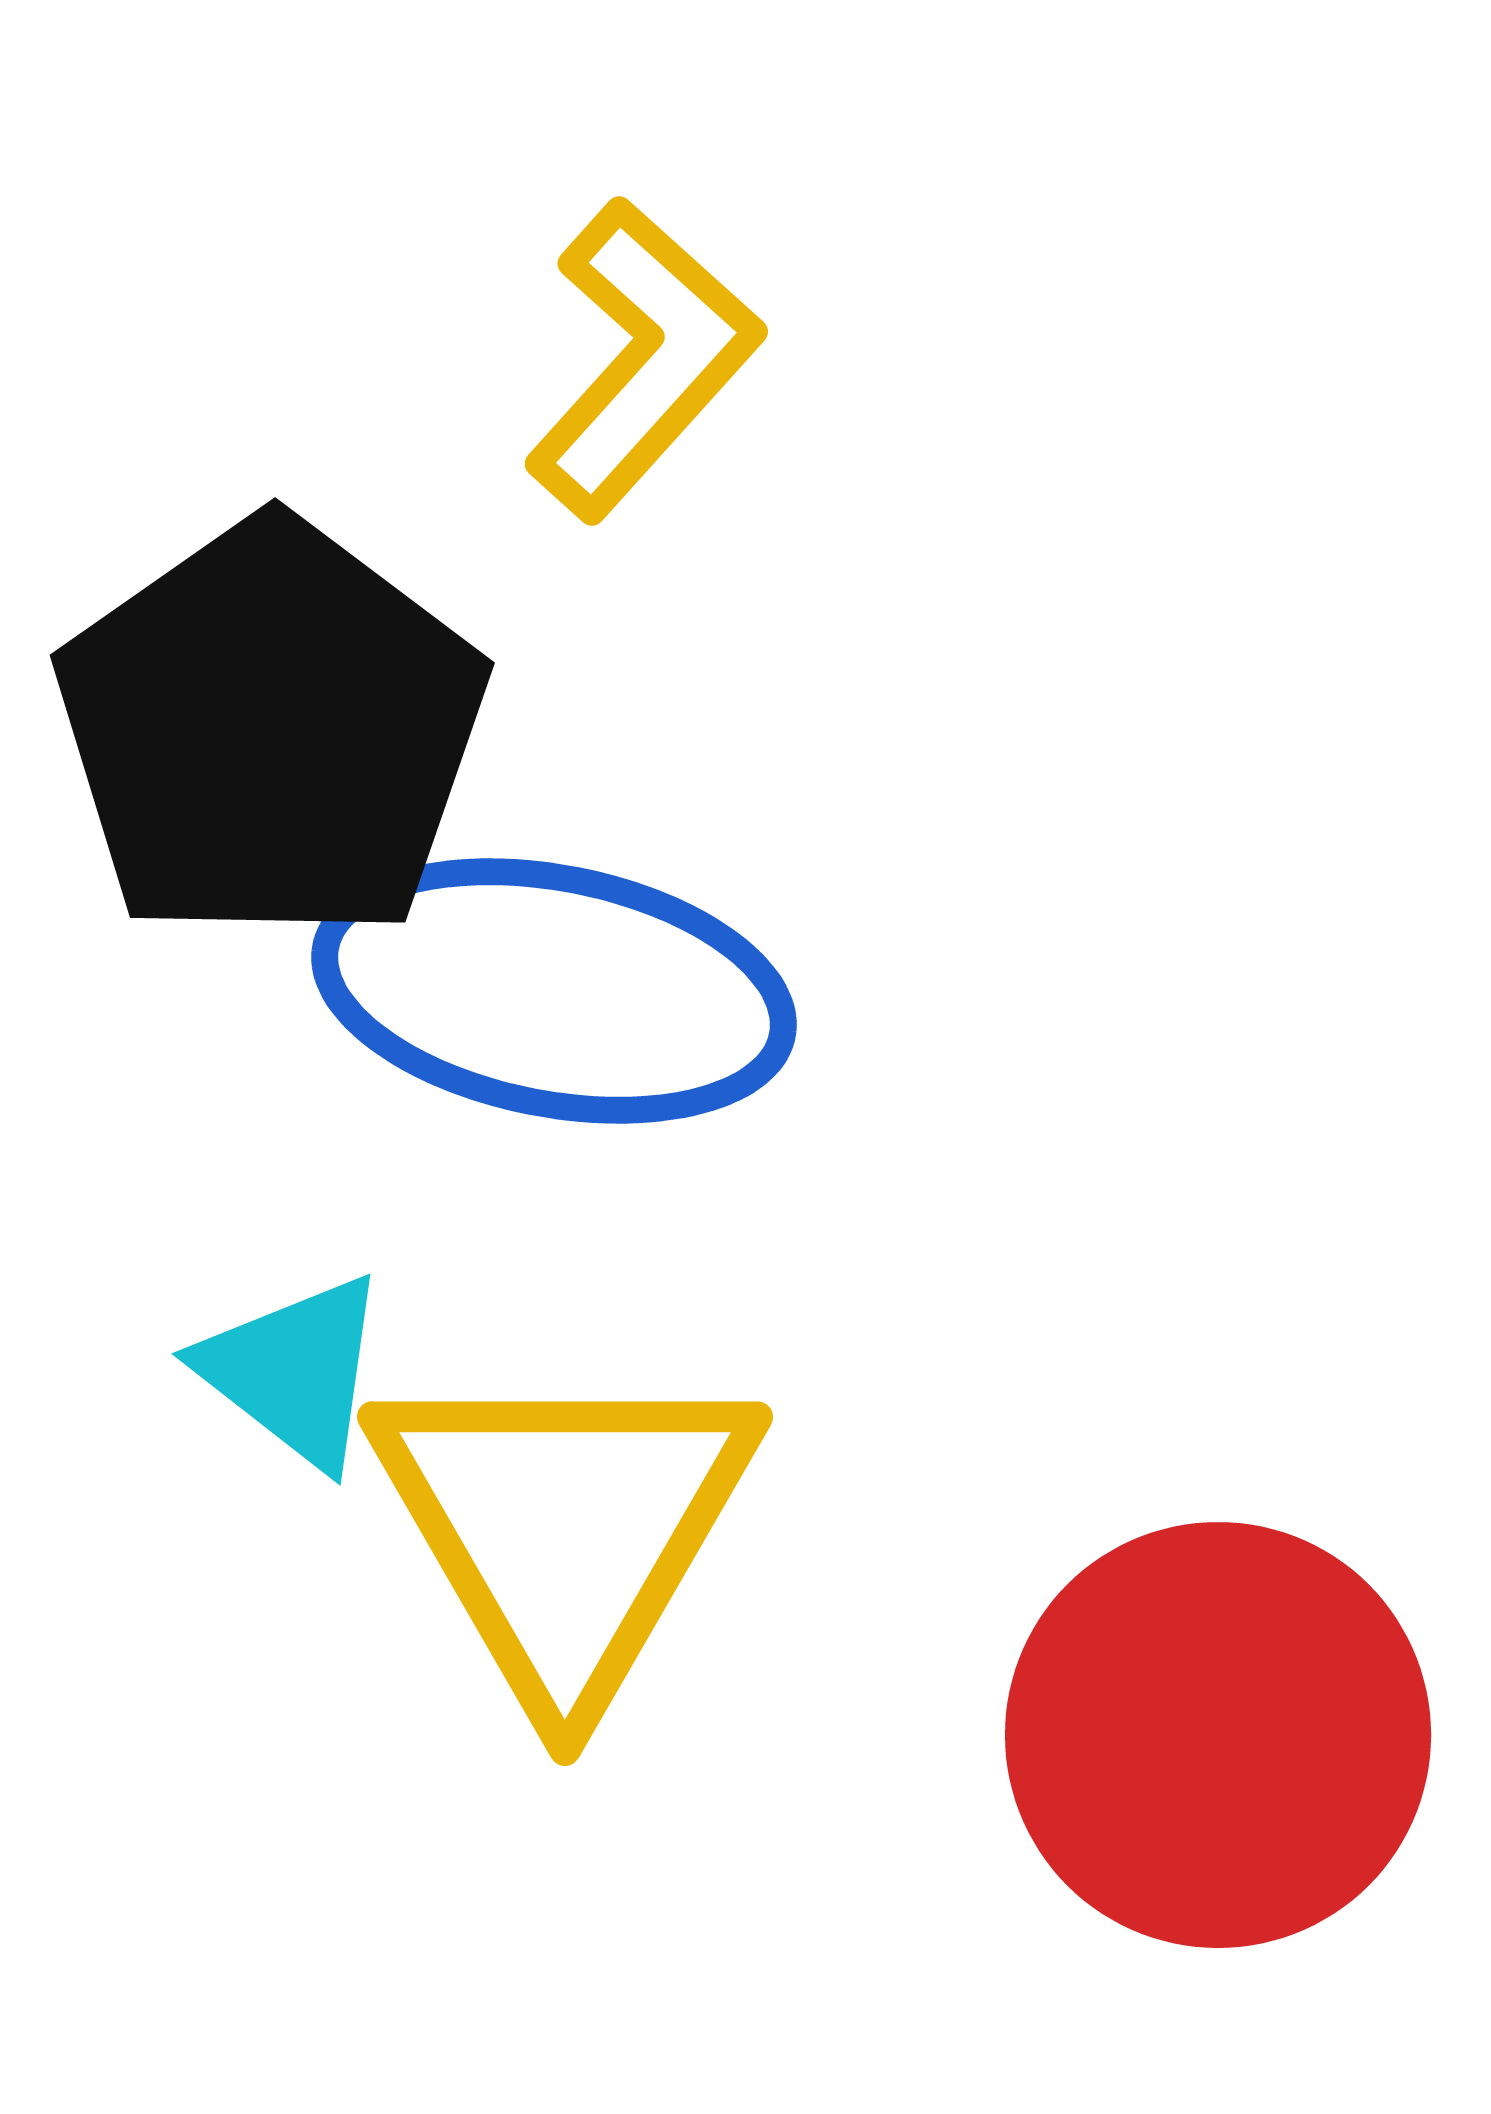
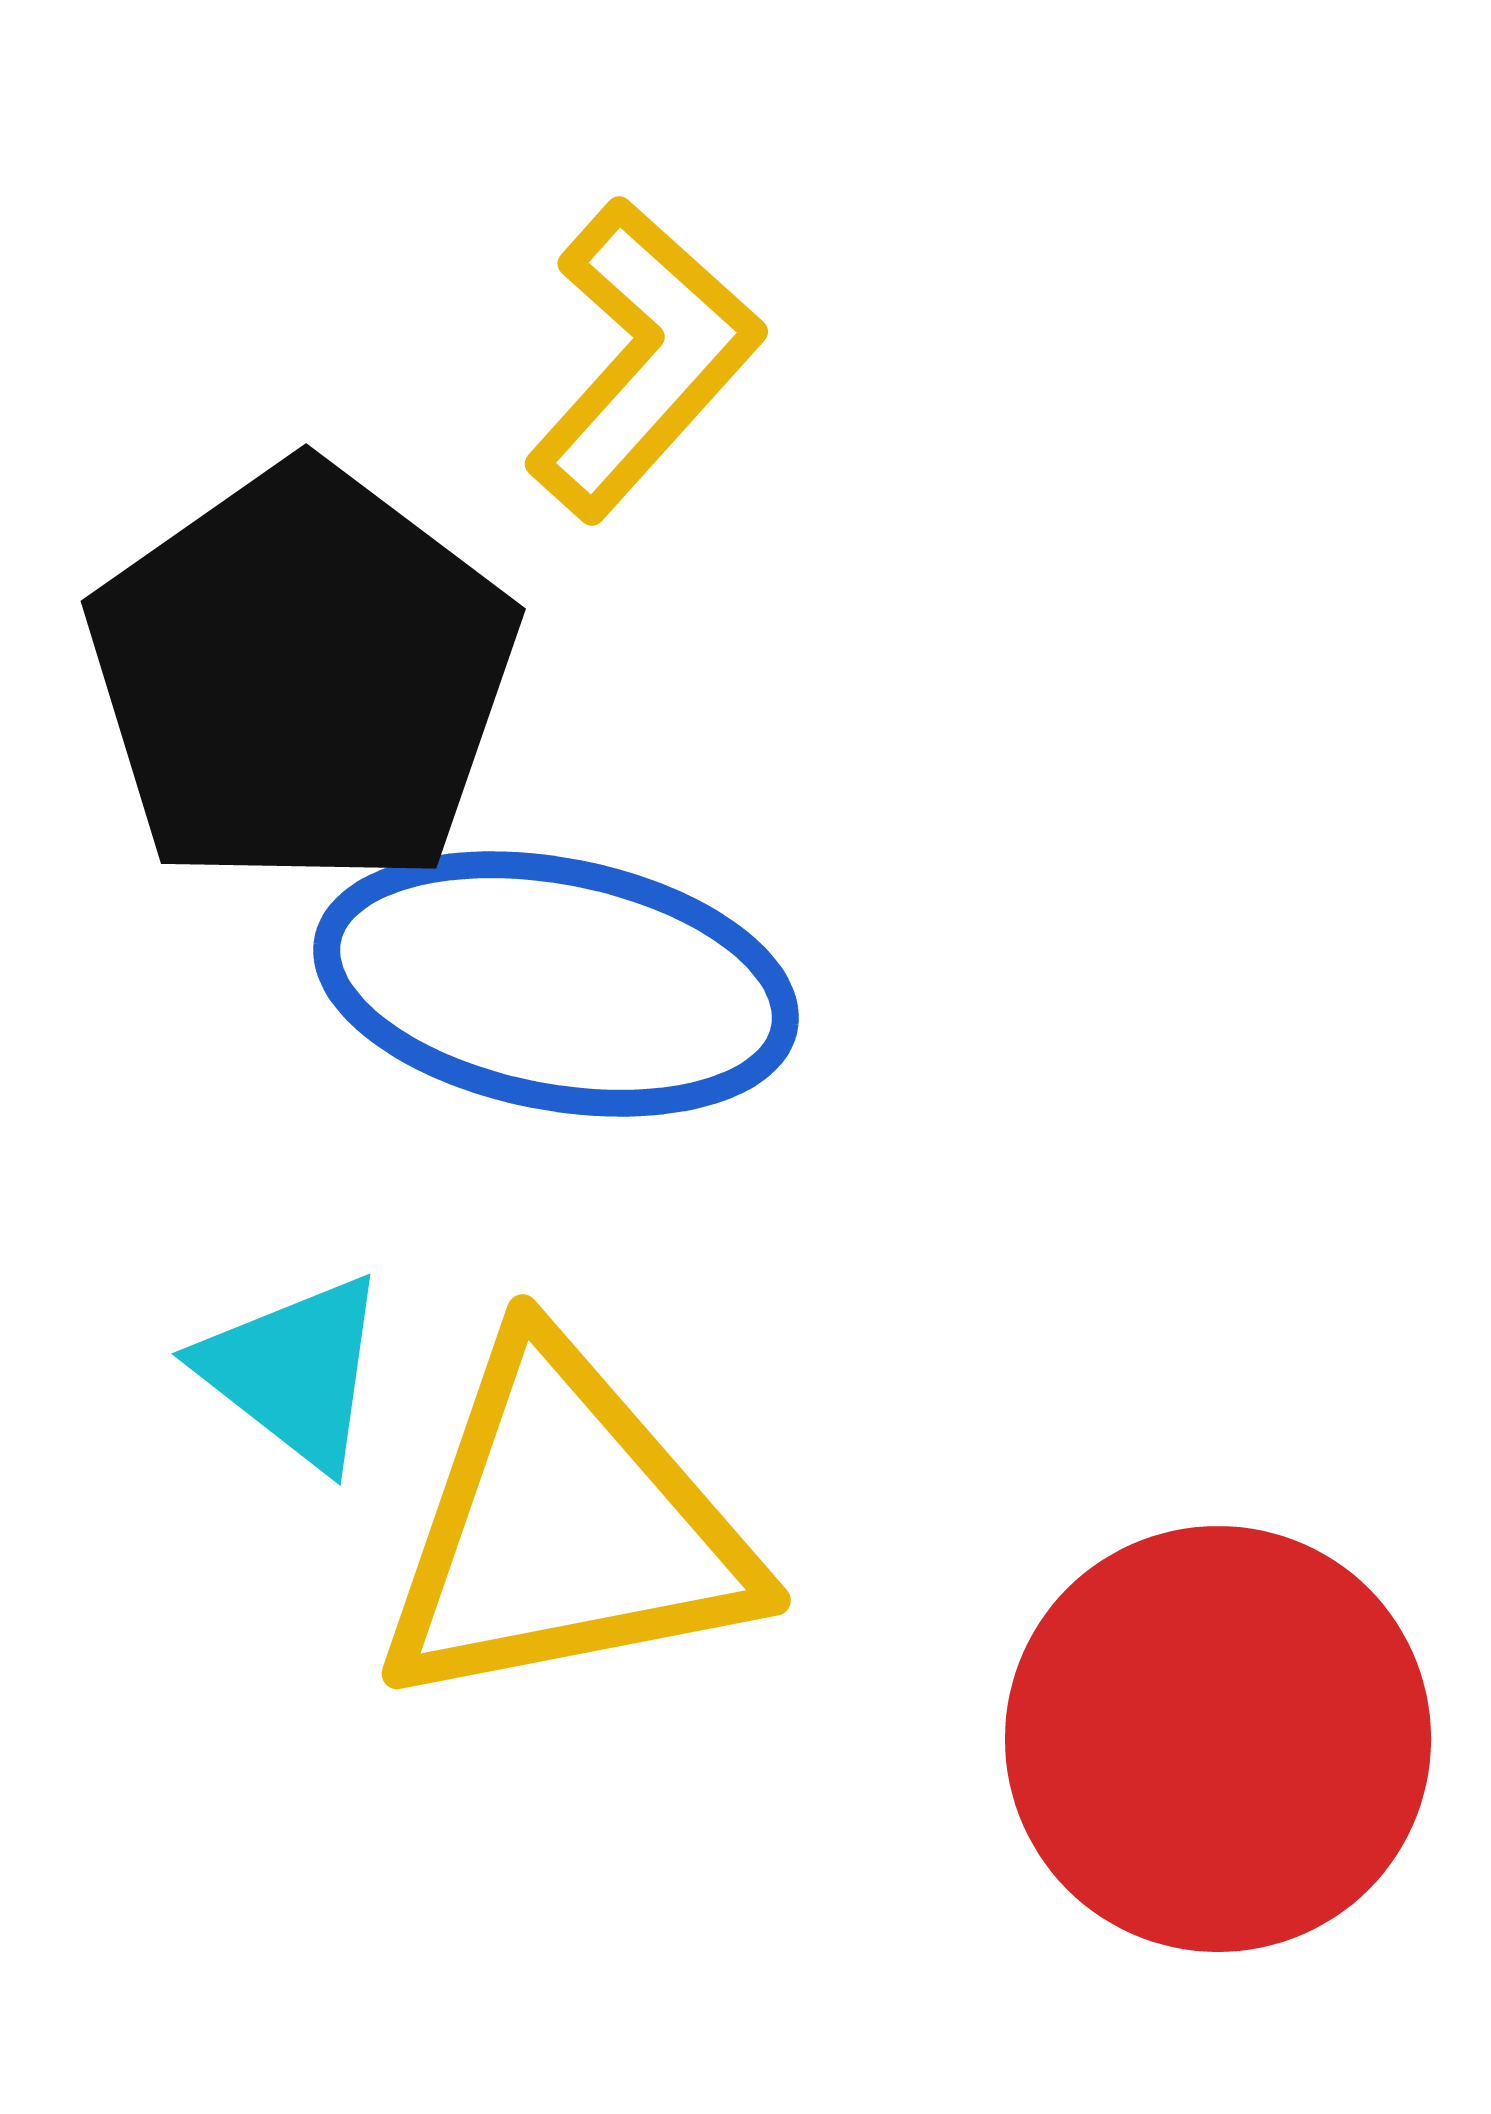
black pentagon: moved 31 px right, 54 px up
blue ellipse: moved 2 px right, 7 px up
yellow triangle: rotated 49 degrees clockwise
red circle: moved 4 px down
